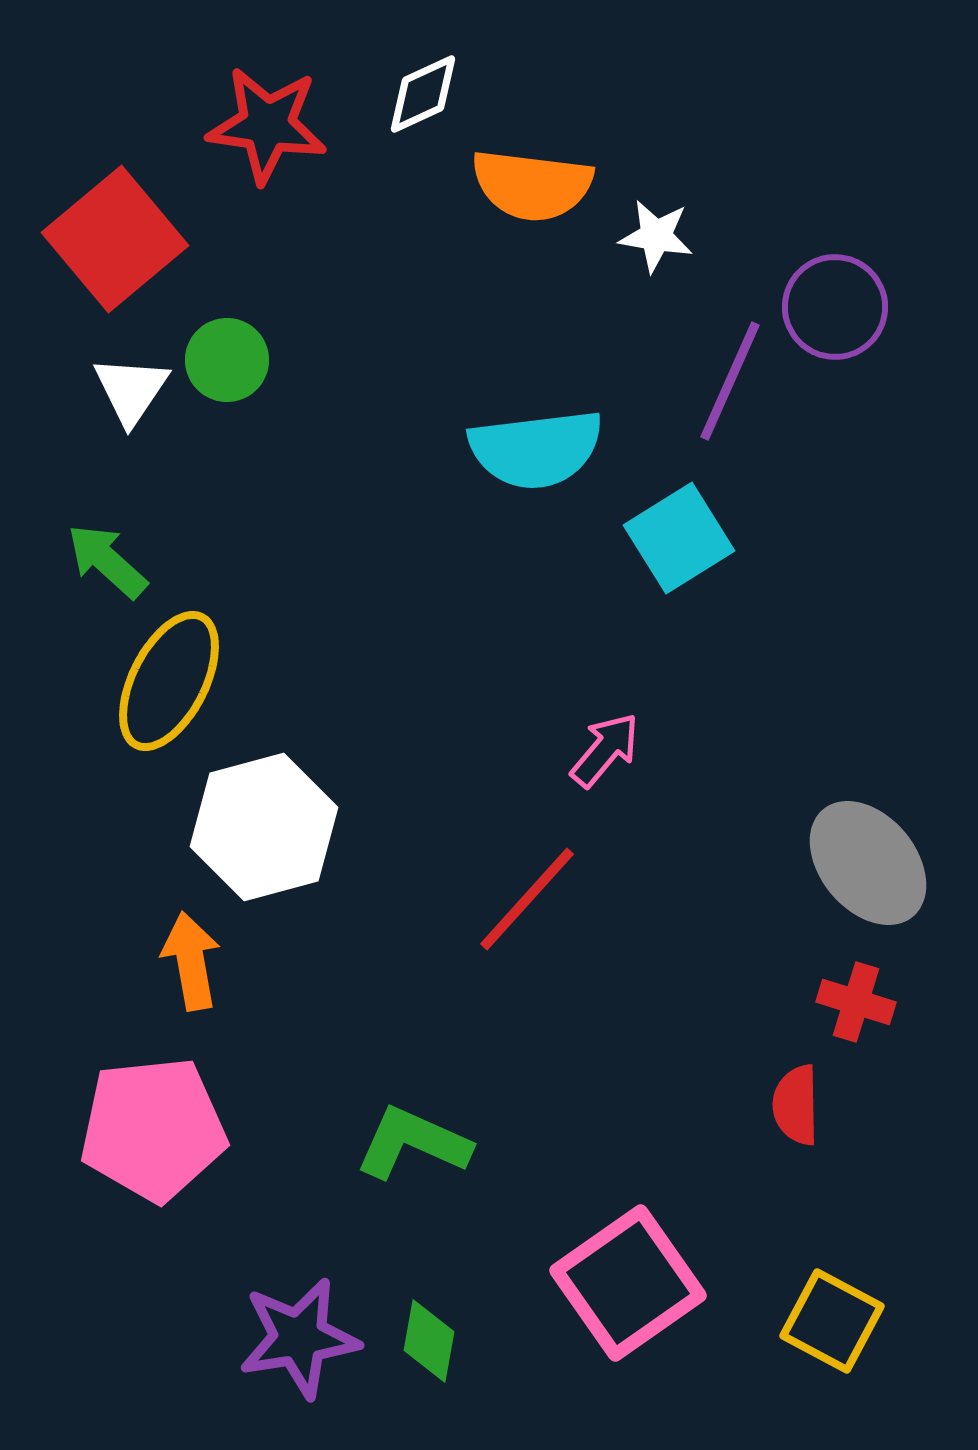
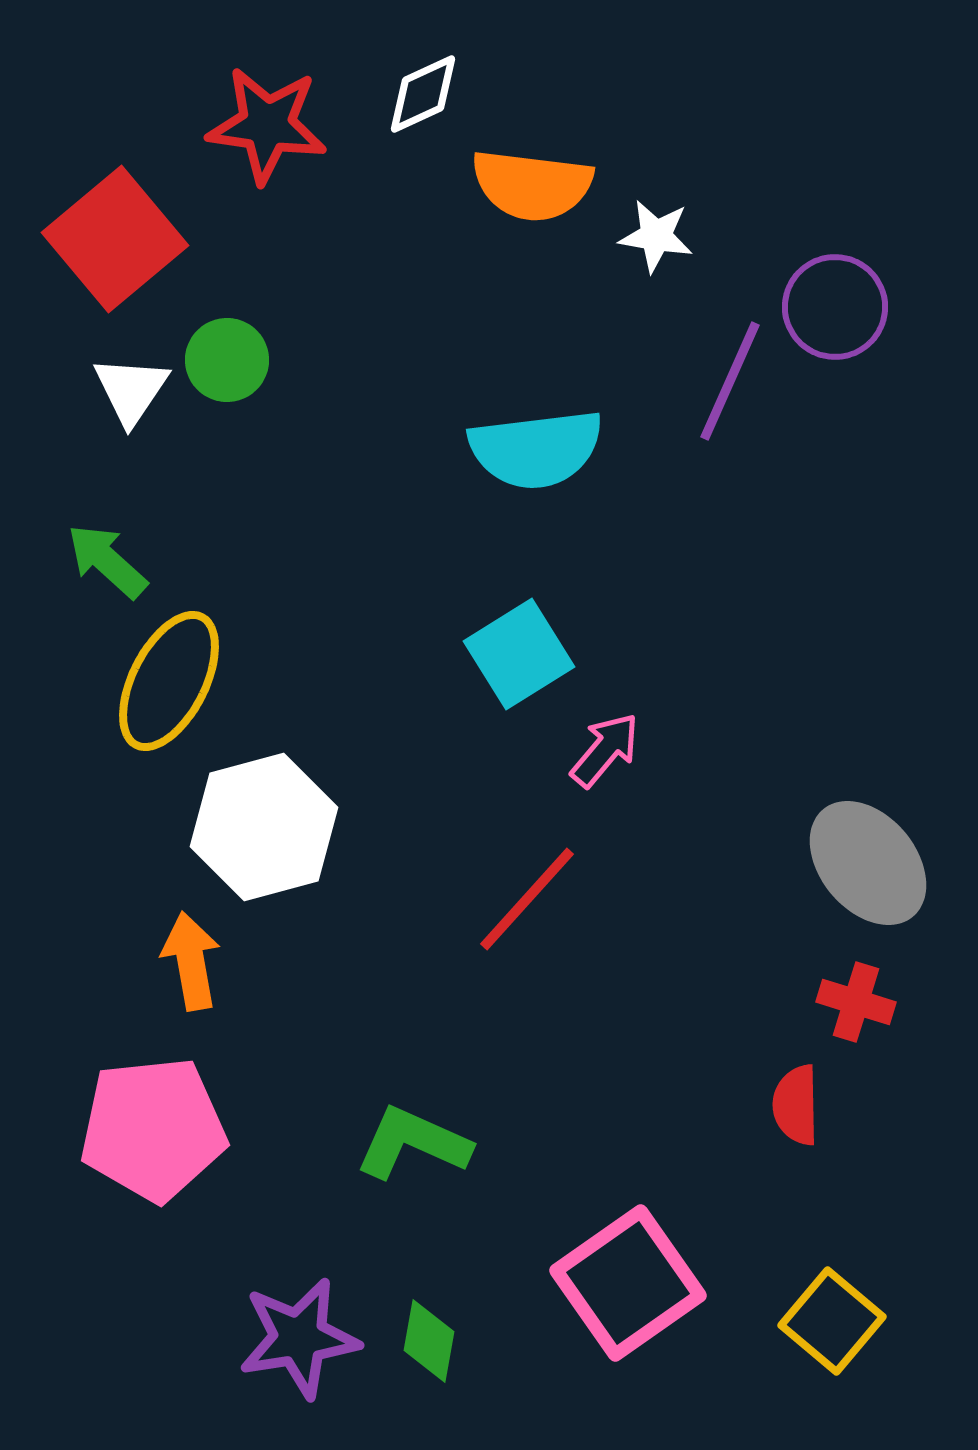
cyan square: moved 160 px left, 116 px down
yellow square: rotated 12 degrees clockwise
